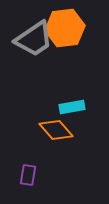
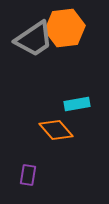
cyan rectangle: moved 5 px right, 3 px up
